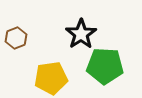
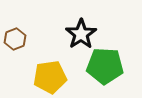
brown hexagon: moved 1 px left, 1 px down
yellow pentagon: moved 1 px left, 1 px up
